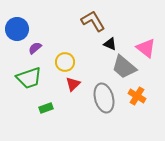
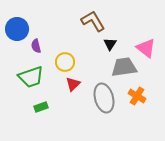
black triangle: rotated 40 degrees clockwise
purple semicircle: moved 1 px right, 2 px up; rotated 64 degrees counterclockwise
gray trapezoid: rotated 132 degrees clockwise
green trapezoid: moved 2 px right, 1 px up
green rectangle: moved 5 px left, 1 px up
